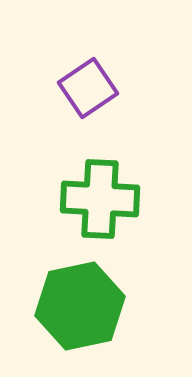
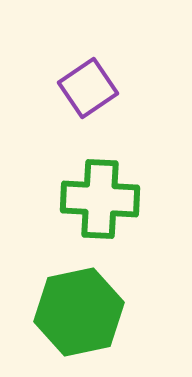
green hexagon: moved 1 px left, 6 px down
